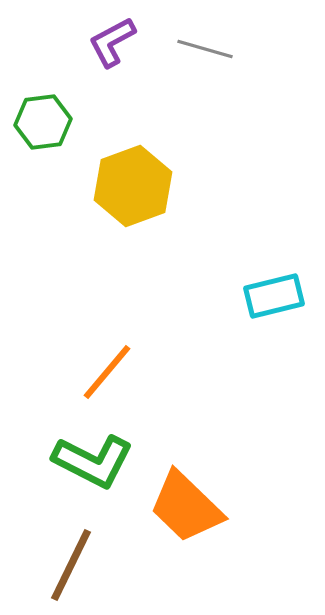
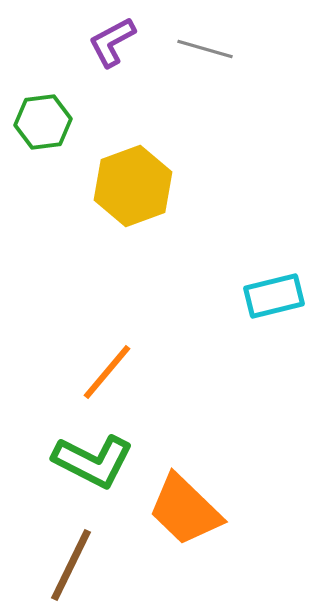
orange trapezoid: moved 1 px left, 3 px down
